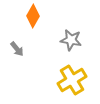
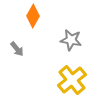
yellow cross: rotated 8 degrees counterclockwise
